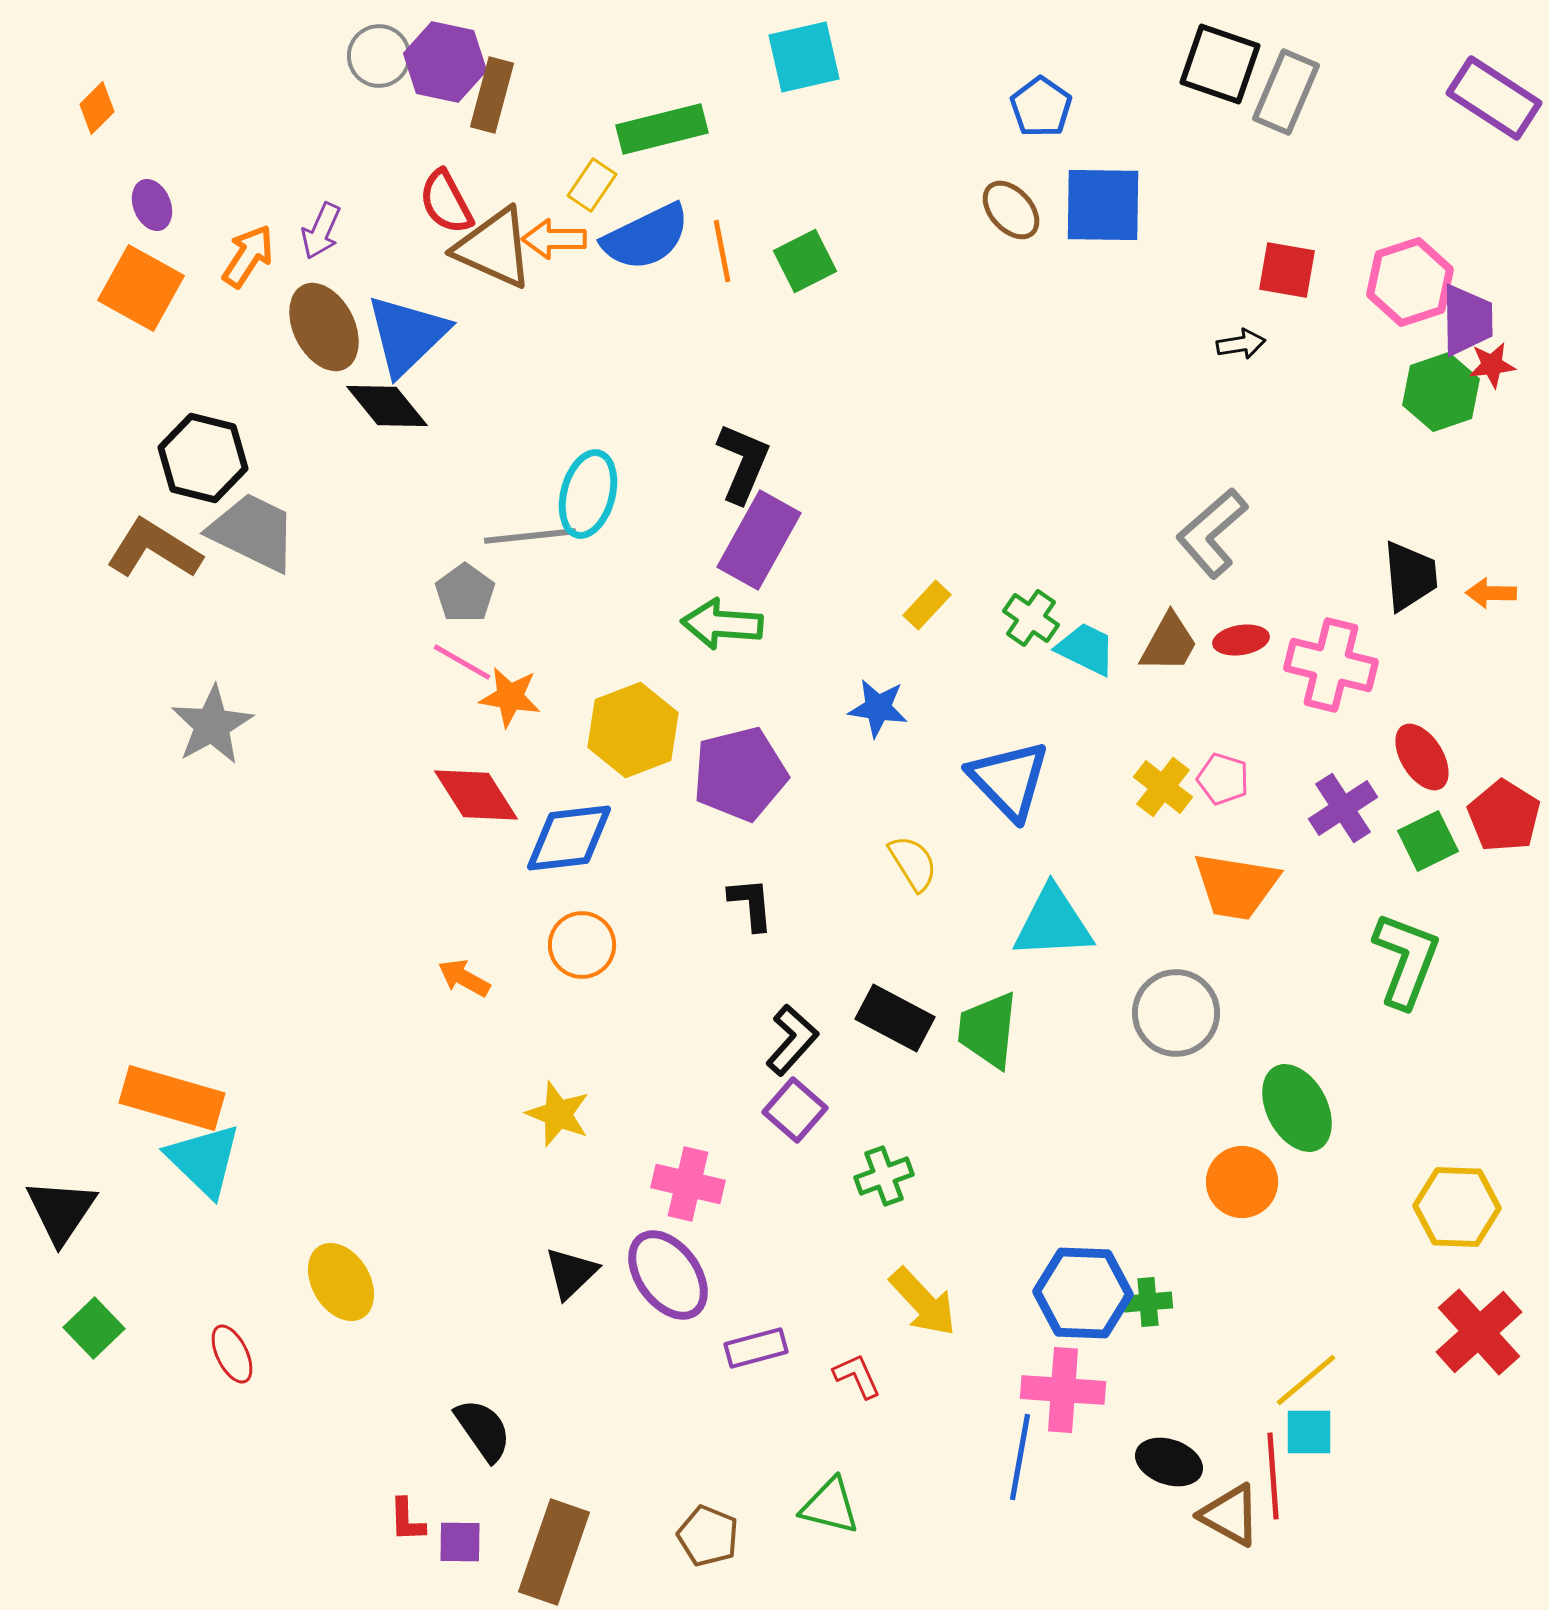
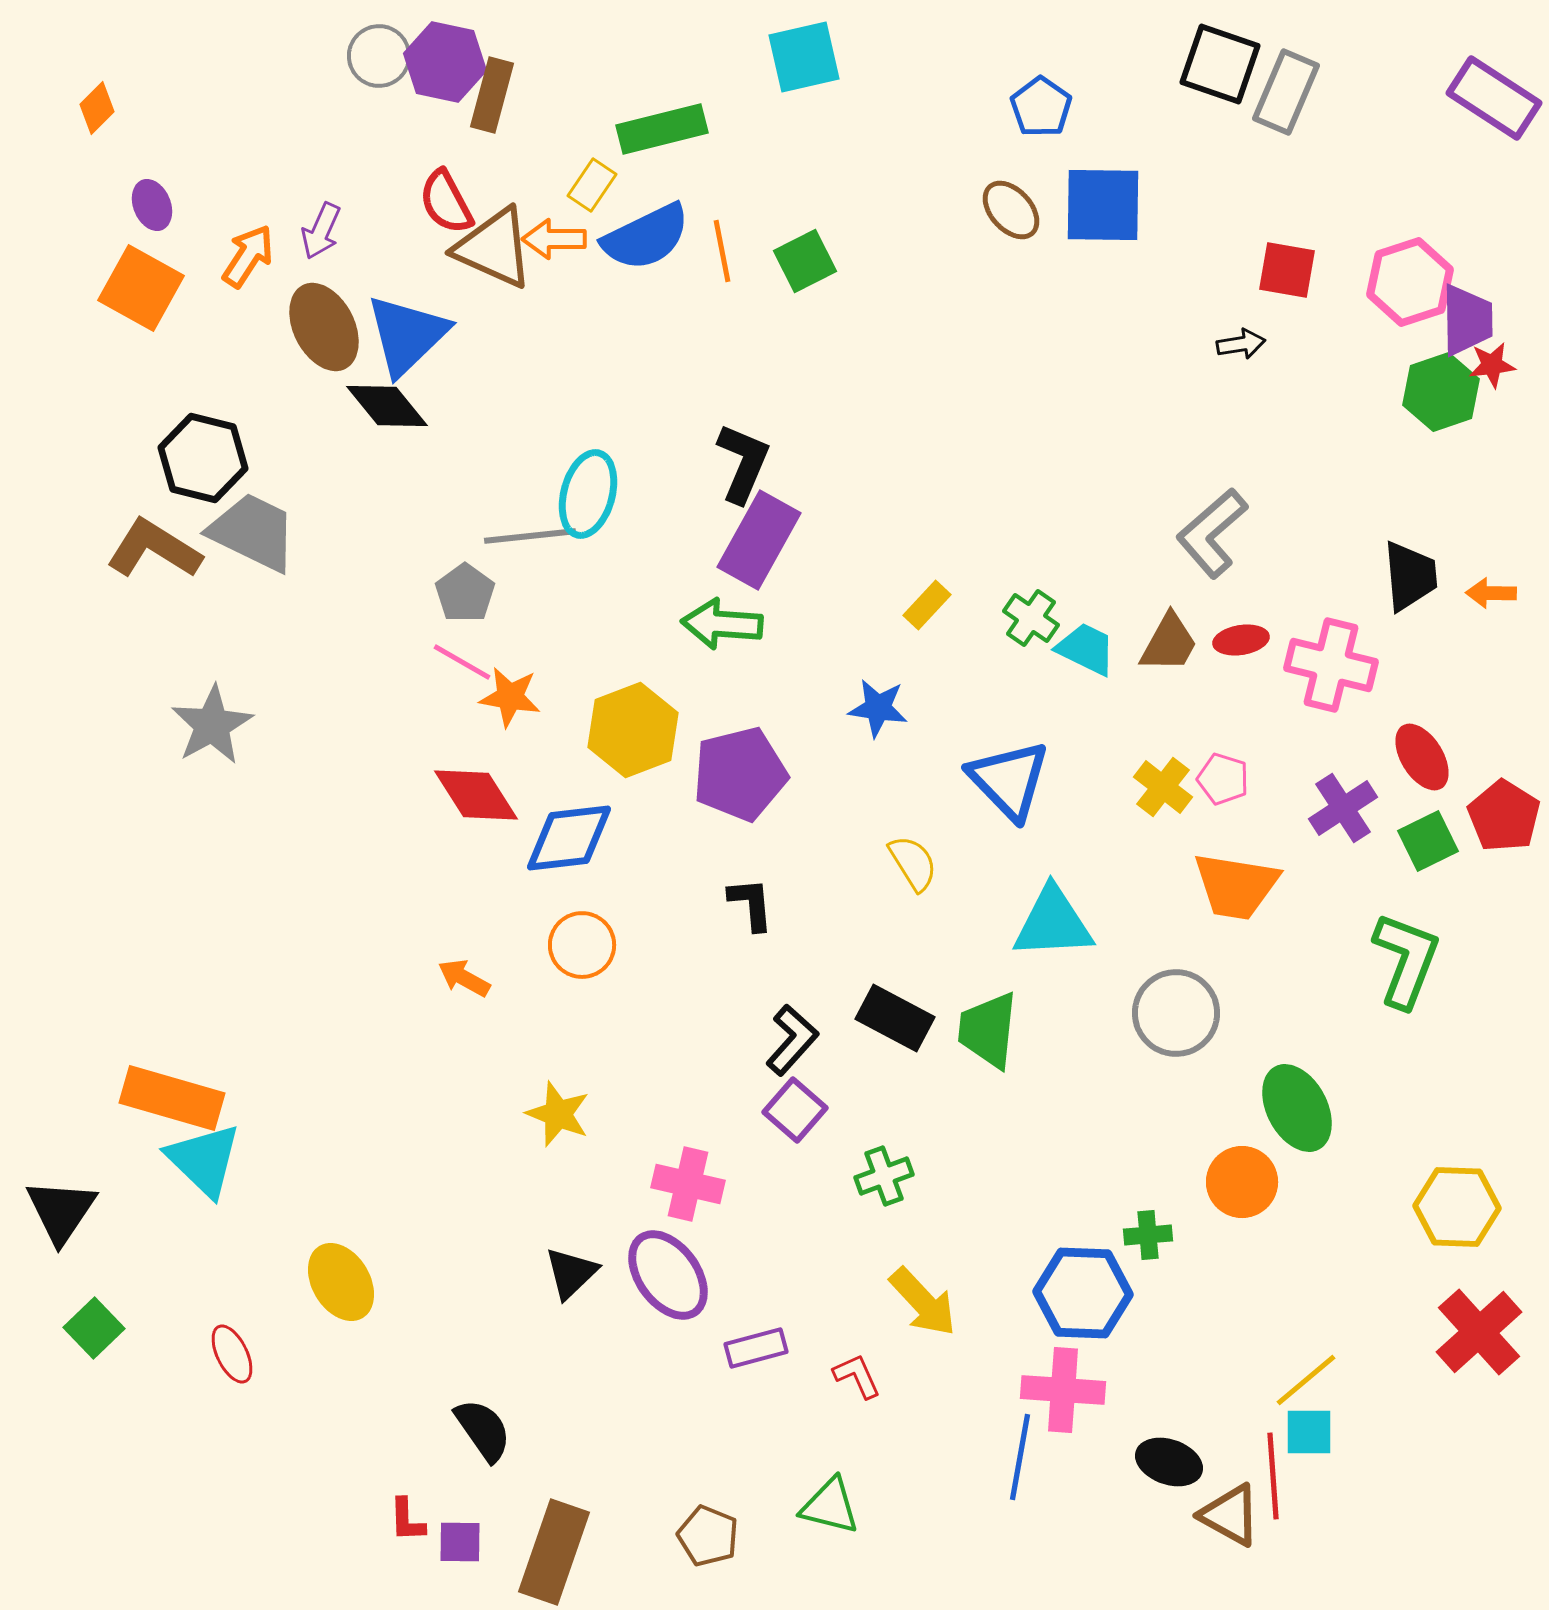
green cross at (1148, 1302): moved 67 px up
